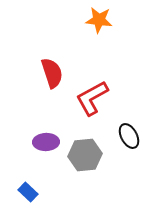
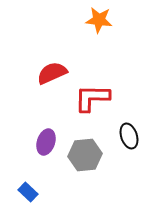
red semicircle: rotated 96 degrees counterclockwise
red L-shape: rotated 30 degrees clockwise
black ellipse: rotated 10 degrees clockwise
purple ellipse: rotated 70 degrees counterclockwise
